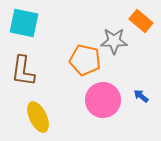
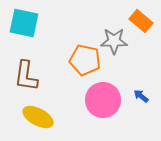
brown L-shape: moved 3 px right, 5 px down
yellow ellipse: rotated 36 degrees counterclockwise
